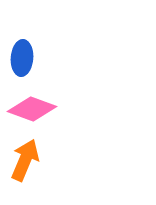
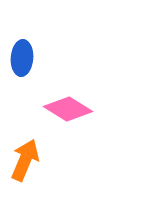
pink diamond: moved 36 px right; rotated 12 degrees clockwise
